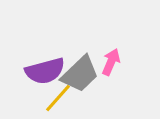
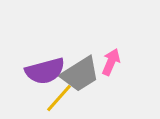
gray trapezoid: rotated 12 degrees clockwise
yellow line: moved 1 px right
